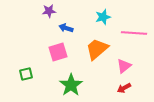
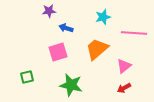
green square: moved 1 px right, 3 px down
green star: rotated 25 degrees counterclockwise
